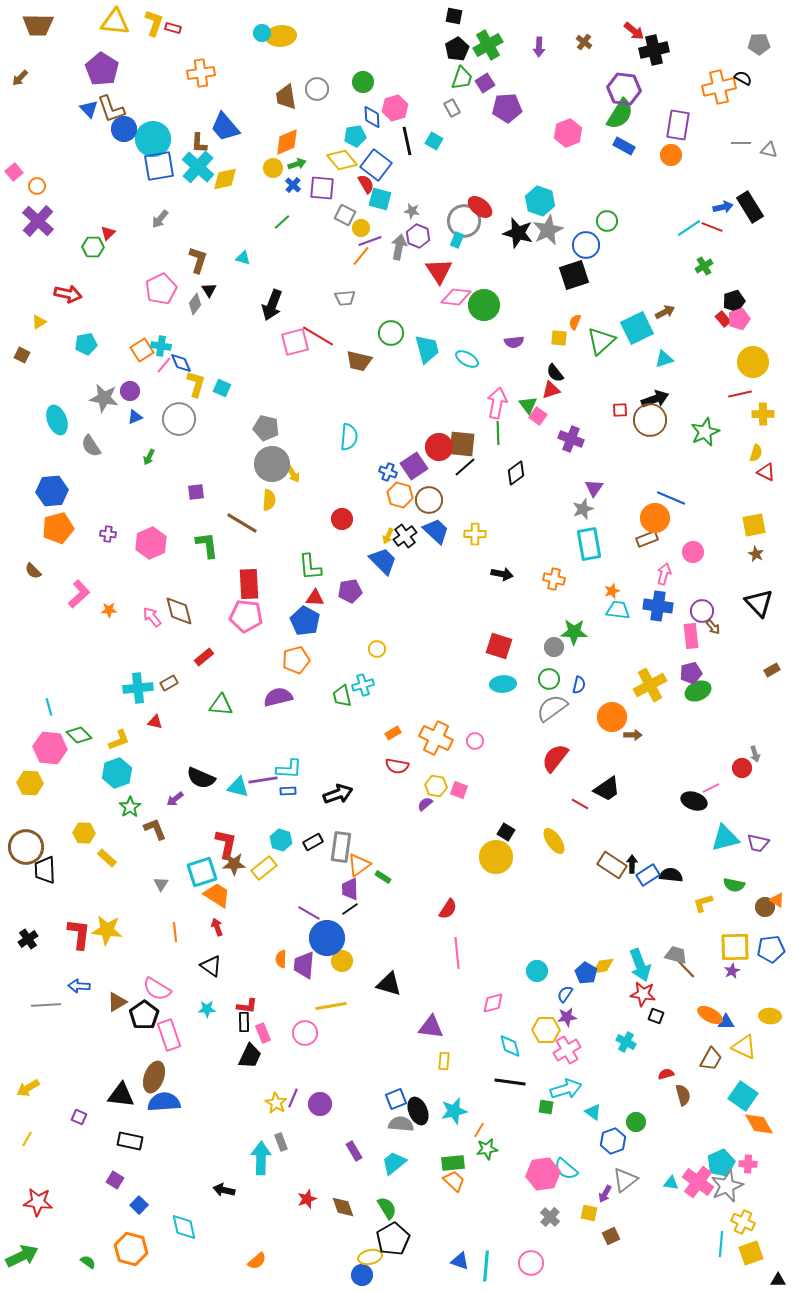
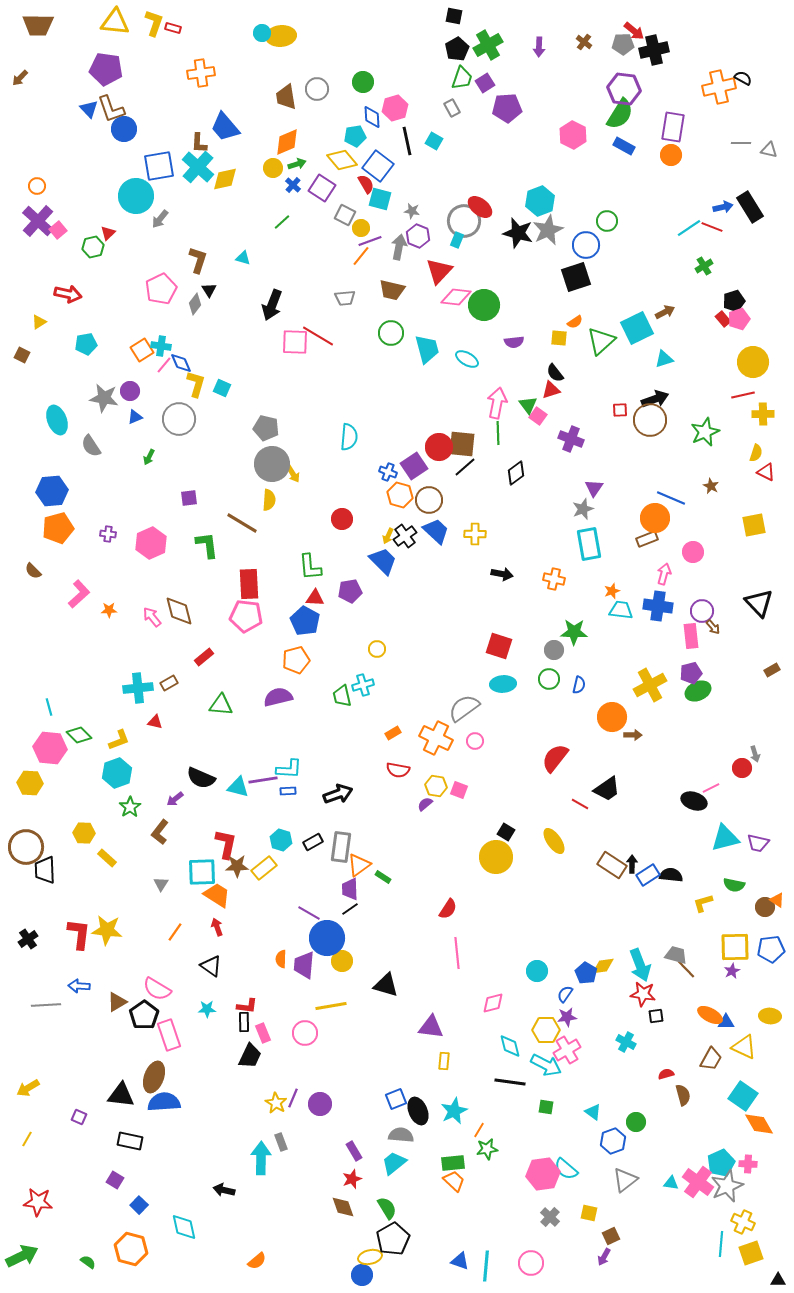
gray pentagon at (759, 44): moved 136 px left
purple pentagon at (102, 69): moved 4 px right; rotated 24 degrees counterclockwise
purple rectangle at (678, 125): moved 5 px left, 2 px down
pink hexagon at (568, 133): moved 5 px right, 2 px down; rotated 12 degrees counterclockwise
cyan circle at (153, 139): moved 17 px left, 57 px down
blue square at (376, 165): moved 2 px right, 1 px down
pink square at (14, 172): moved 44 px right, 58 px down
purple square at (322, 188): rotated 28 degrees clockwise
cyan hexagon at (540, 201): rotated 20 degrees clockwise
green hexagon at (93, 247): rotated 15 degrees counterclockwise
red triangle at (439, 271): rotated 16 degrees clockwise
black square at (574, 275): moved 2 px right, 2 px down
orange semicircle at (575, 322): rotated 147 degrees counterclockwise
pink square at (295, 342): rotated 16 degrees clockwise
brown trapezoid at (359, 361): moved 33 px right, 71 px up
red line at (740, 394): moved 3 px right, 1 px down
purple square at (196, 492): moved 7 px left, 6 px down
brown star at (756, 554): moved 45 px left, 68 px up
cyan trapezoid at (618, 610): moved 3 px right
gray circle at (554, 647): moved 3 px down
gray semicircle at (552, 708): moved 88 px left
red semicircle at (397, 766): moved 1 px right, 4 px down
brown L-shape at (155, 829): moved 5 px right, 3 px down; rotated 120 degrees counterclockwise
brown star at (234, 864): moved 3 px right, 2 px down
cyan square at (202, 872): rotated 16 degrees clockwise
orange line at (175, 932): rotated 42 degrees clockwise
black triangle at (389, 984): moved 3 px left, 1 px down
black square at (656, 1016): rotated 28 degrees counterclockwise
cyan arrow at (566, 1089): moved 20 px left, 24 px up; rotated 44 degrees clockwise
cyan star at (454, 1111): rotated 12 degrees counterclockwise
gray semicircle at (401, 1124): moved 11 px down
purple arrow at (605, 1194): moved 1 px left, 63 px down
red star at (307, 1199): moved 45 px right, 20 px up
